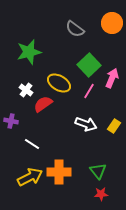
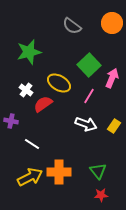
gray semicircle: moved 3 px left, 3 px up
pink line: moved 5 px down
red star: moved 1 px down
